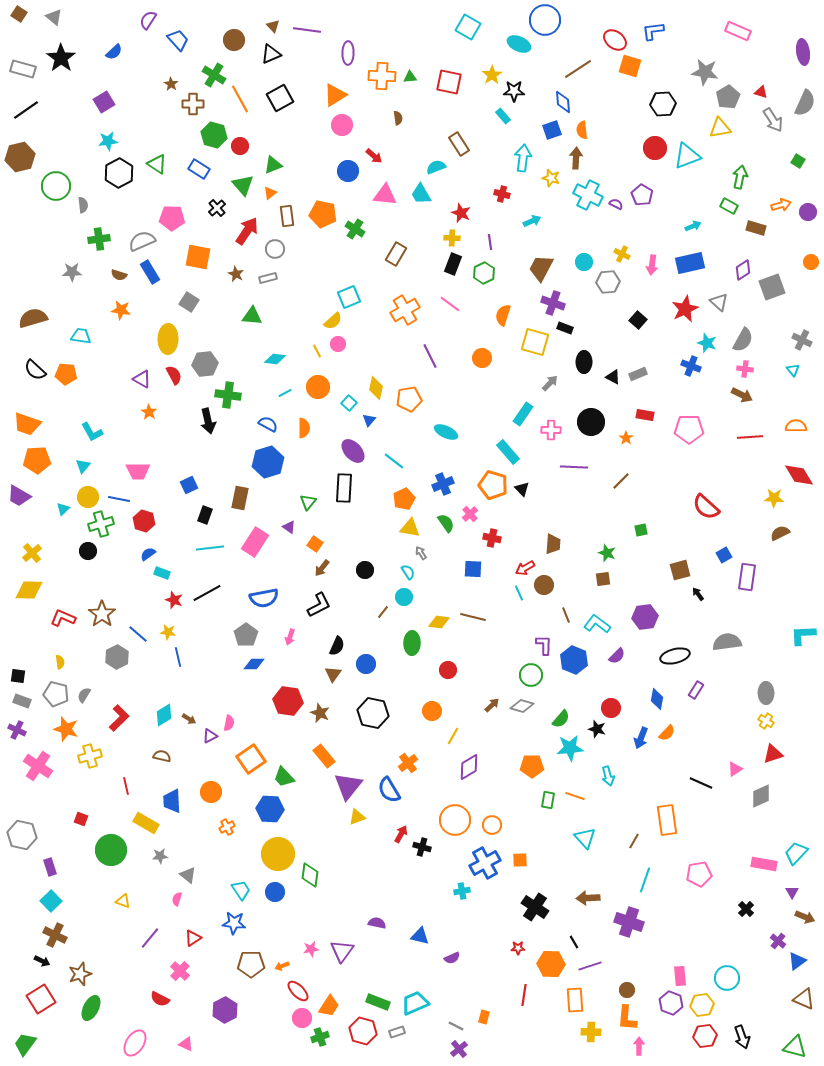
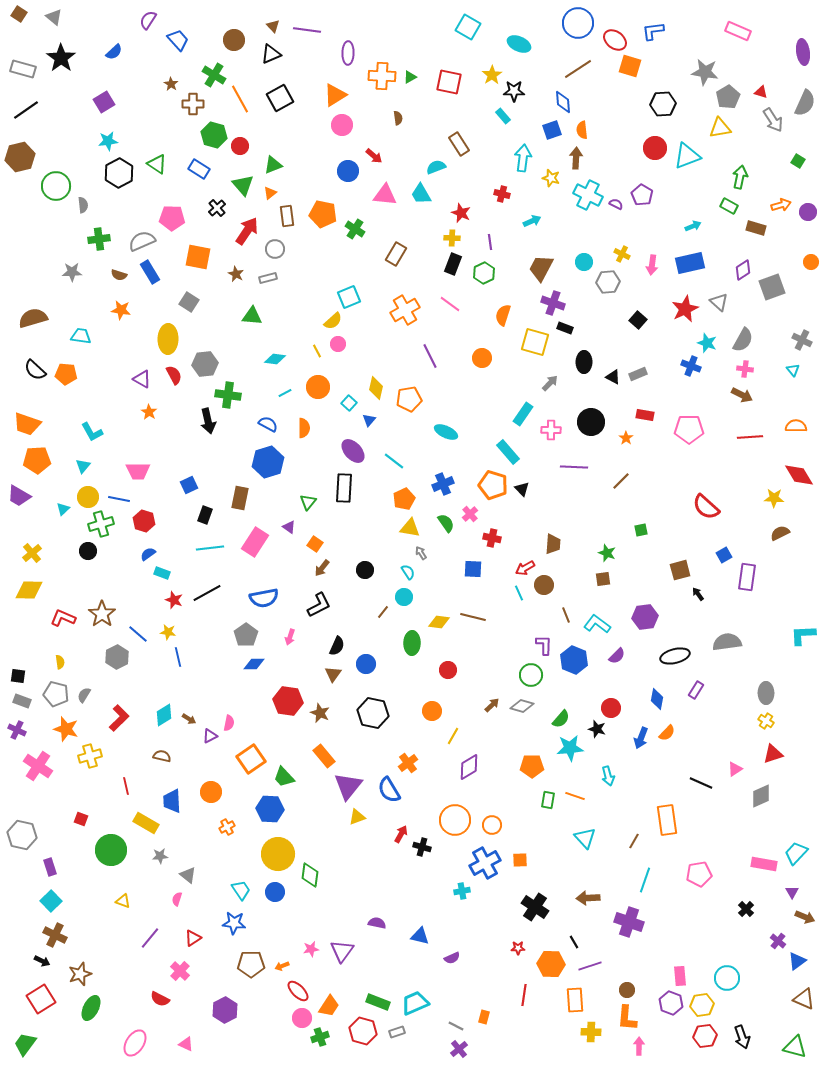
blue circle at (545, 20): moved 33 px right, 3 px down
green triangle at (410, 77): rotated 24 degrees counterclockwise
